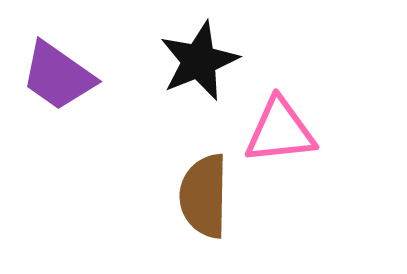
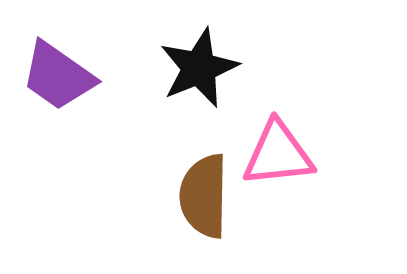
black star: moved 7 px down
pink triangle: moved 2 px left, 23 px down
